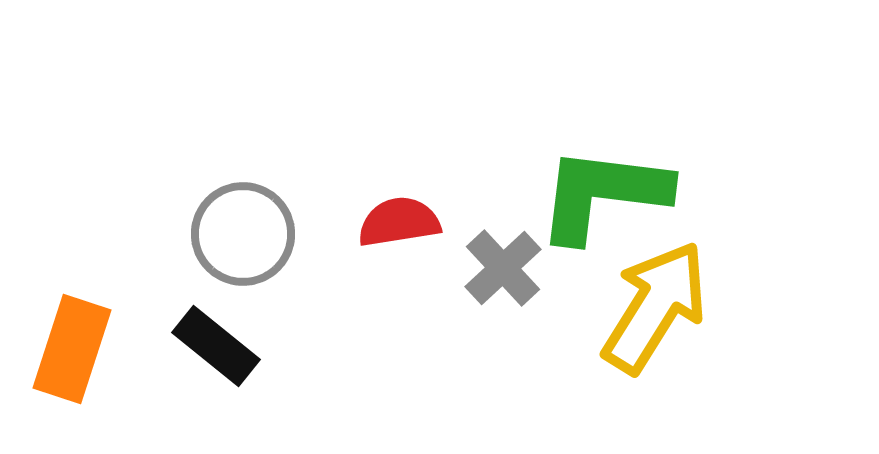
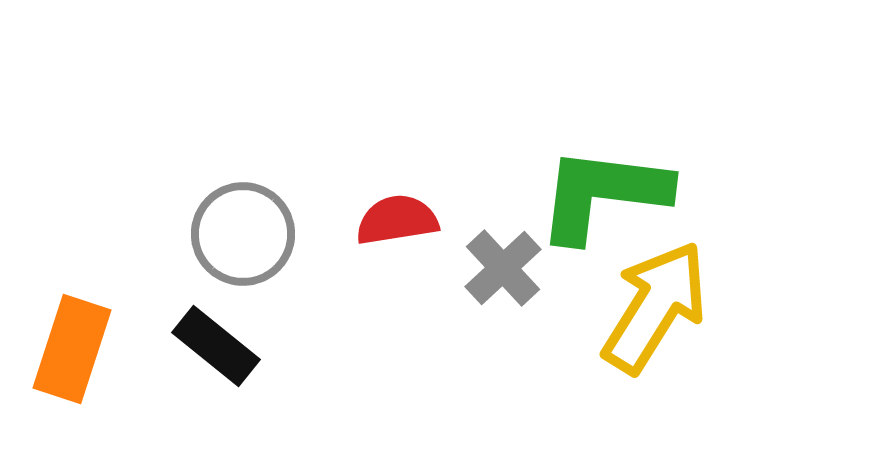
red semicircle: moved 2 px left, 2 px up
